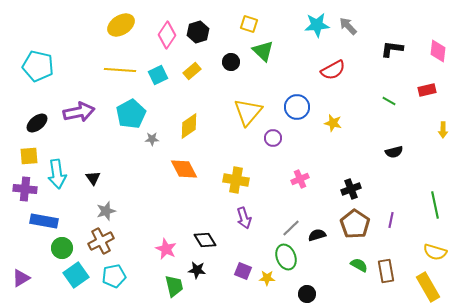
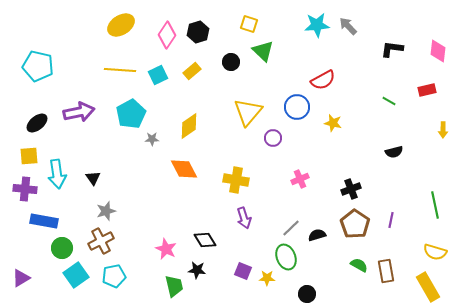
red semicircle at (333, 70): moved 10 px left, 10 px down
